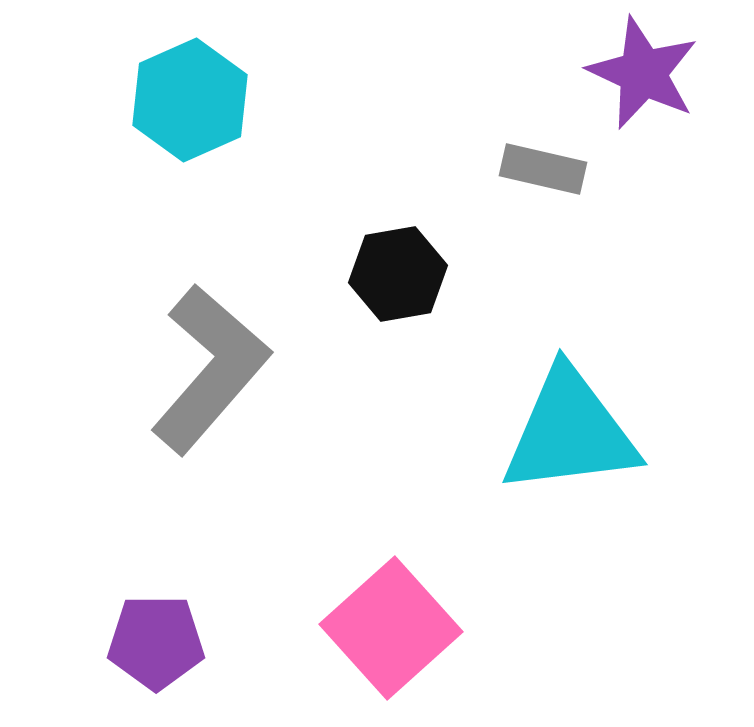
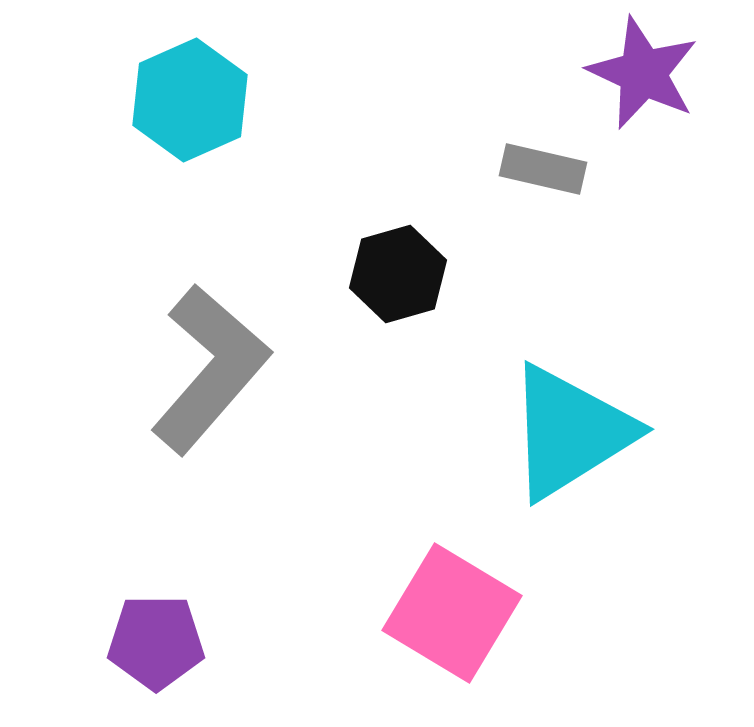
black hexagon: rotated 6 degrees counterclockwise
cyan triangle: rotated 25 degrees counterclockwise
pink square: moved 61 px right, 15 px up; rotated 17 degrees counterclockwise
